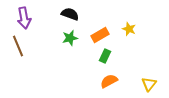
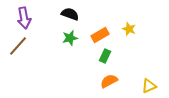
brown line: rotated 65 degrees clockwise
yellow triangle: moved 2 px down; rotated 28 degrees clockwise
